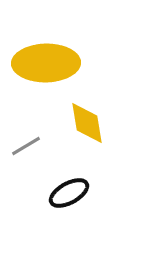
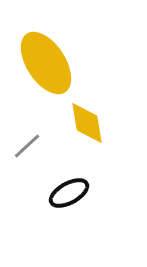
yellow ellipse: rotated 58 degrees clockwise
gray line: moved 1 px right; rotated 12 degrees counterclockwise
